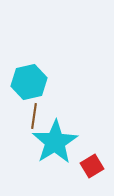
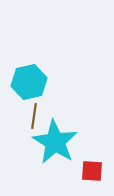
cyan star: rotated 9 degrees counterclockwise
red square: moved 5 px down; rotated 35 degrees clockwise
